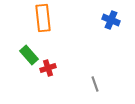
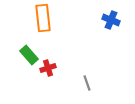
gray line: moved 8 px left, 1 px up
